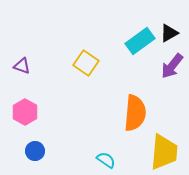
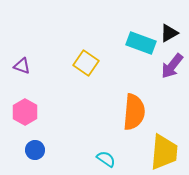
cyan rectangle: moved 1 px right, 2 px down; rotated 56 degrees clockwise
orange semicircle: moved 1 px left, 1 px up
blue circle: moved 1 px up
cyan semicircle: moved 1 px up
